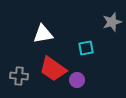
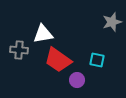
cyan square: moved 11 px right, 12 px down; rotated 21 degrees clockwise
red trapezoid: moved 5 px right, 9 px up
gray cross: moved 26 px up
